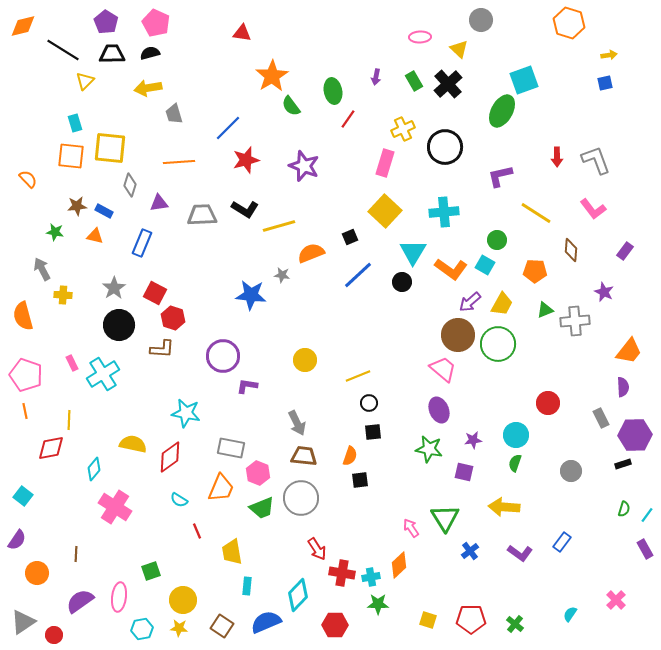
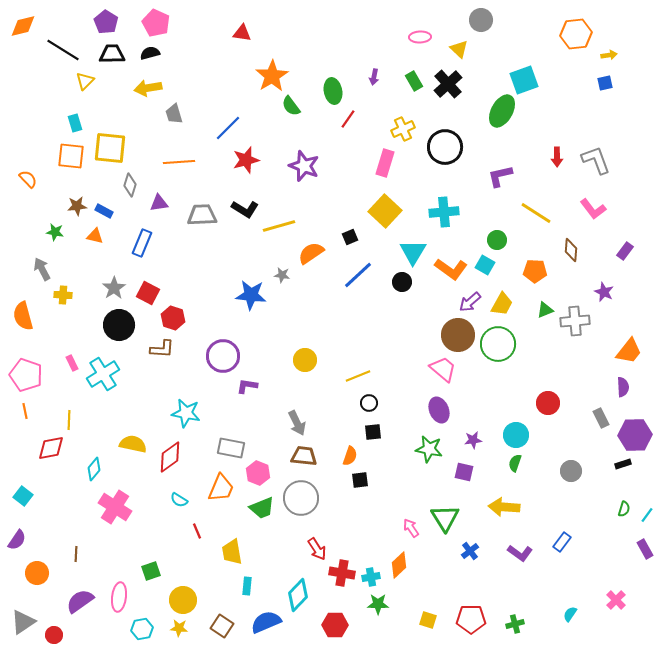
orange hexagon at (569, 23): moved 7 px right, 11 px down; rotated 24 degrees counterclockwise
purple arrow at (376, 77): moved 2 px left
orange semicircle at (311, 253): rotated 12 degrees counterclockwise
red square at (155, 293): moved 7 px left
green cross at (515, 624): rotated 36 degrees clockwise
